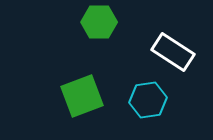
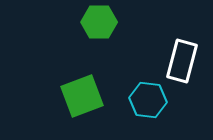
white rectangle: moved 9 px right, 9 px down; rotated 72 degrees clockwise
cyan hexagon: rotated 15 degrees clockwise
